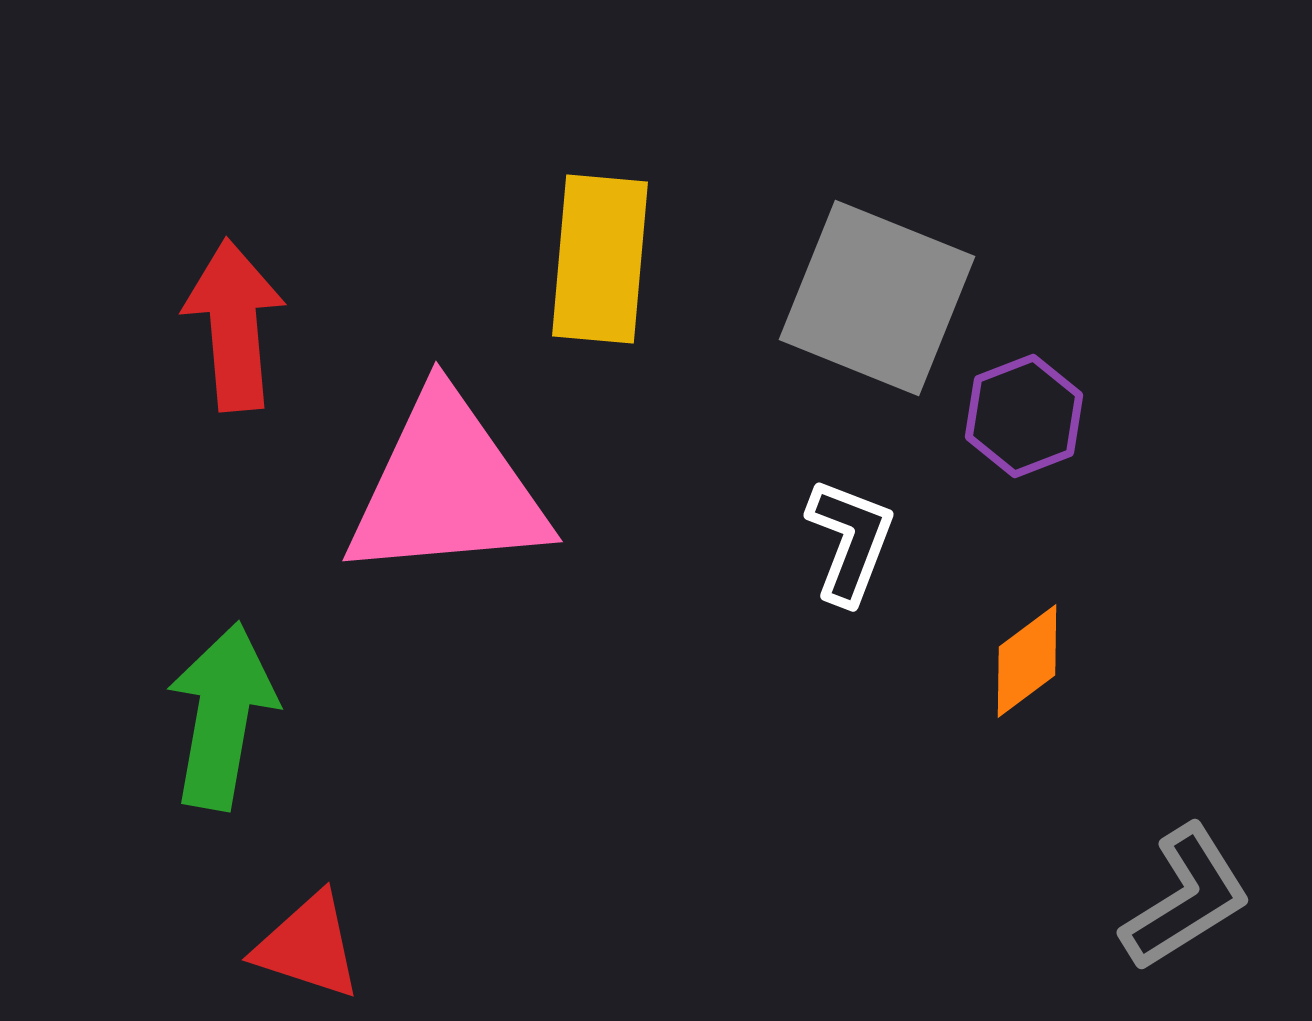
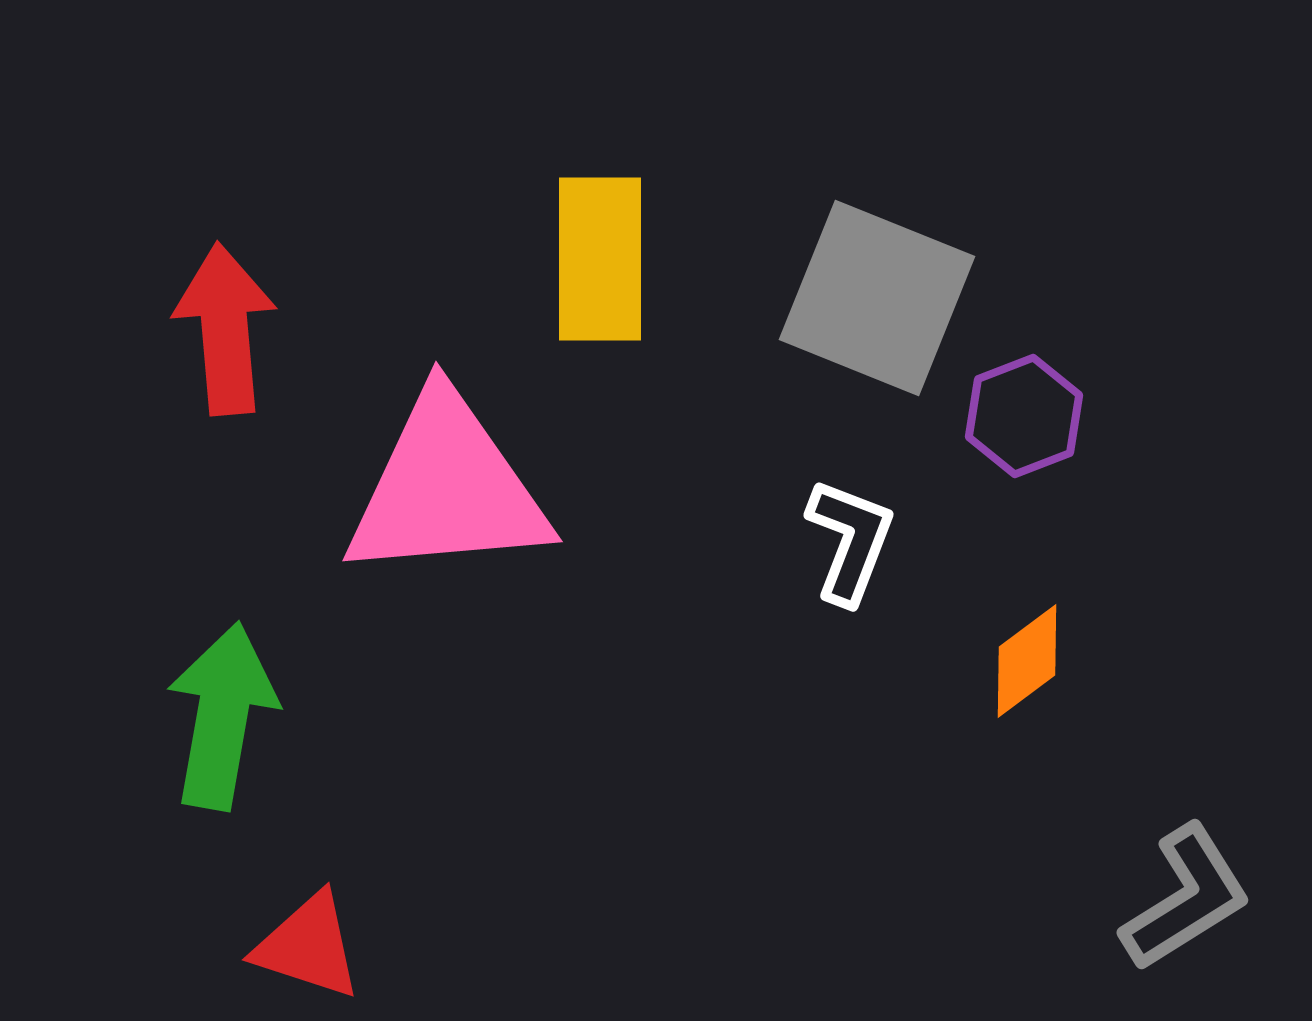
yellow rectangle: rotated 5 degrees counterclockwise
red arrow: moved 9 px left, 4 px down
